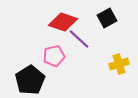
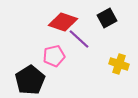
yellow cross: rotated 36 degrees clockwise
